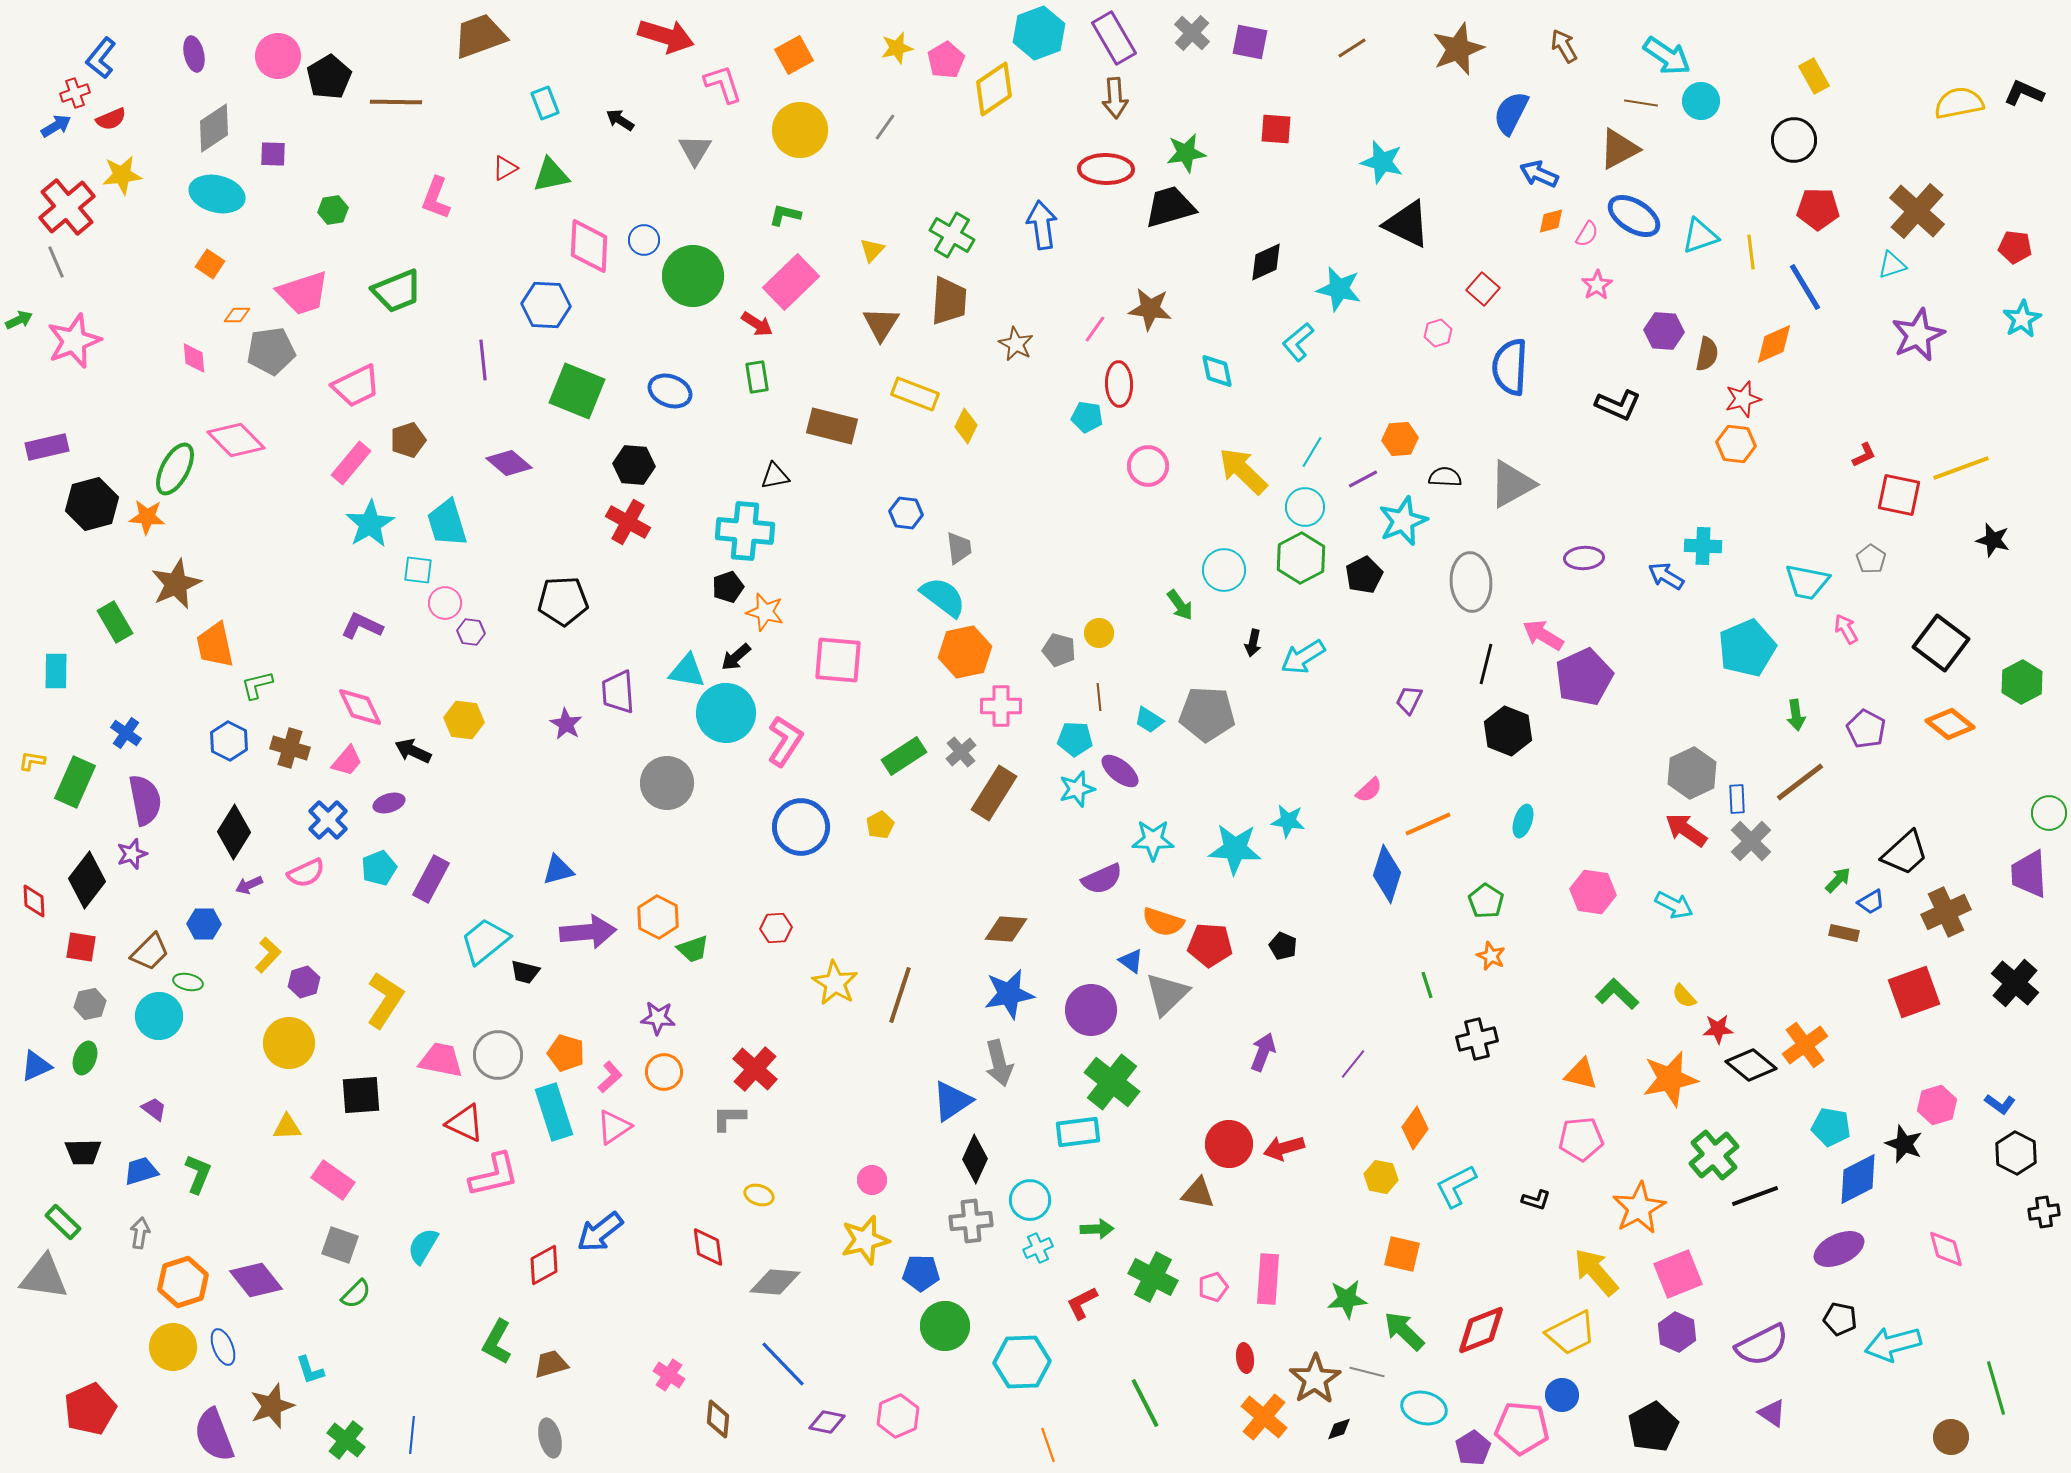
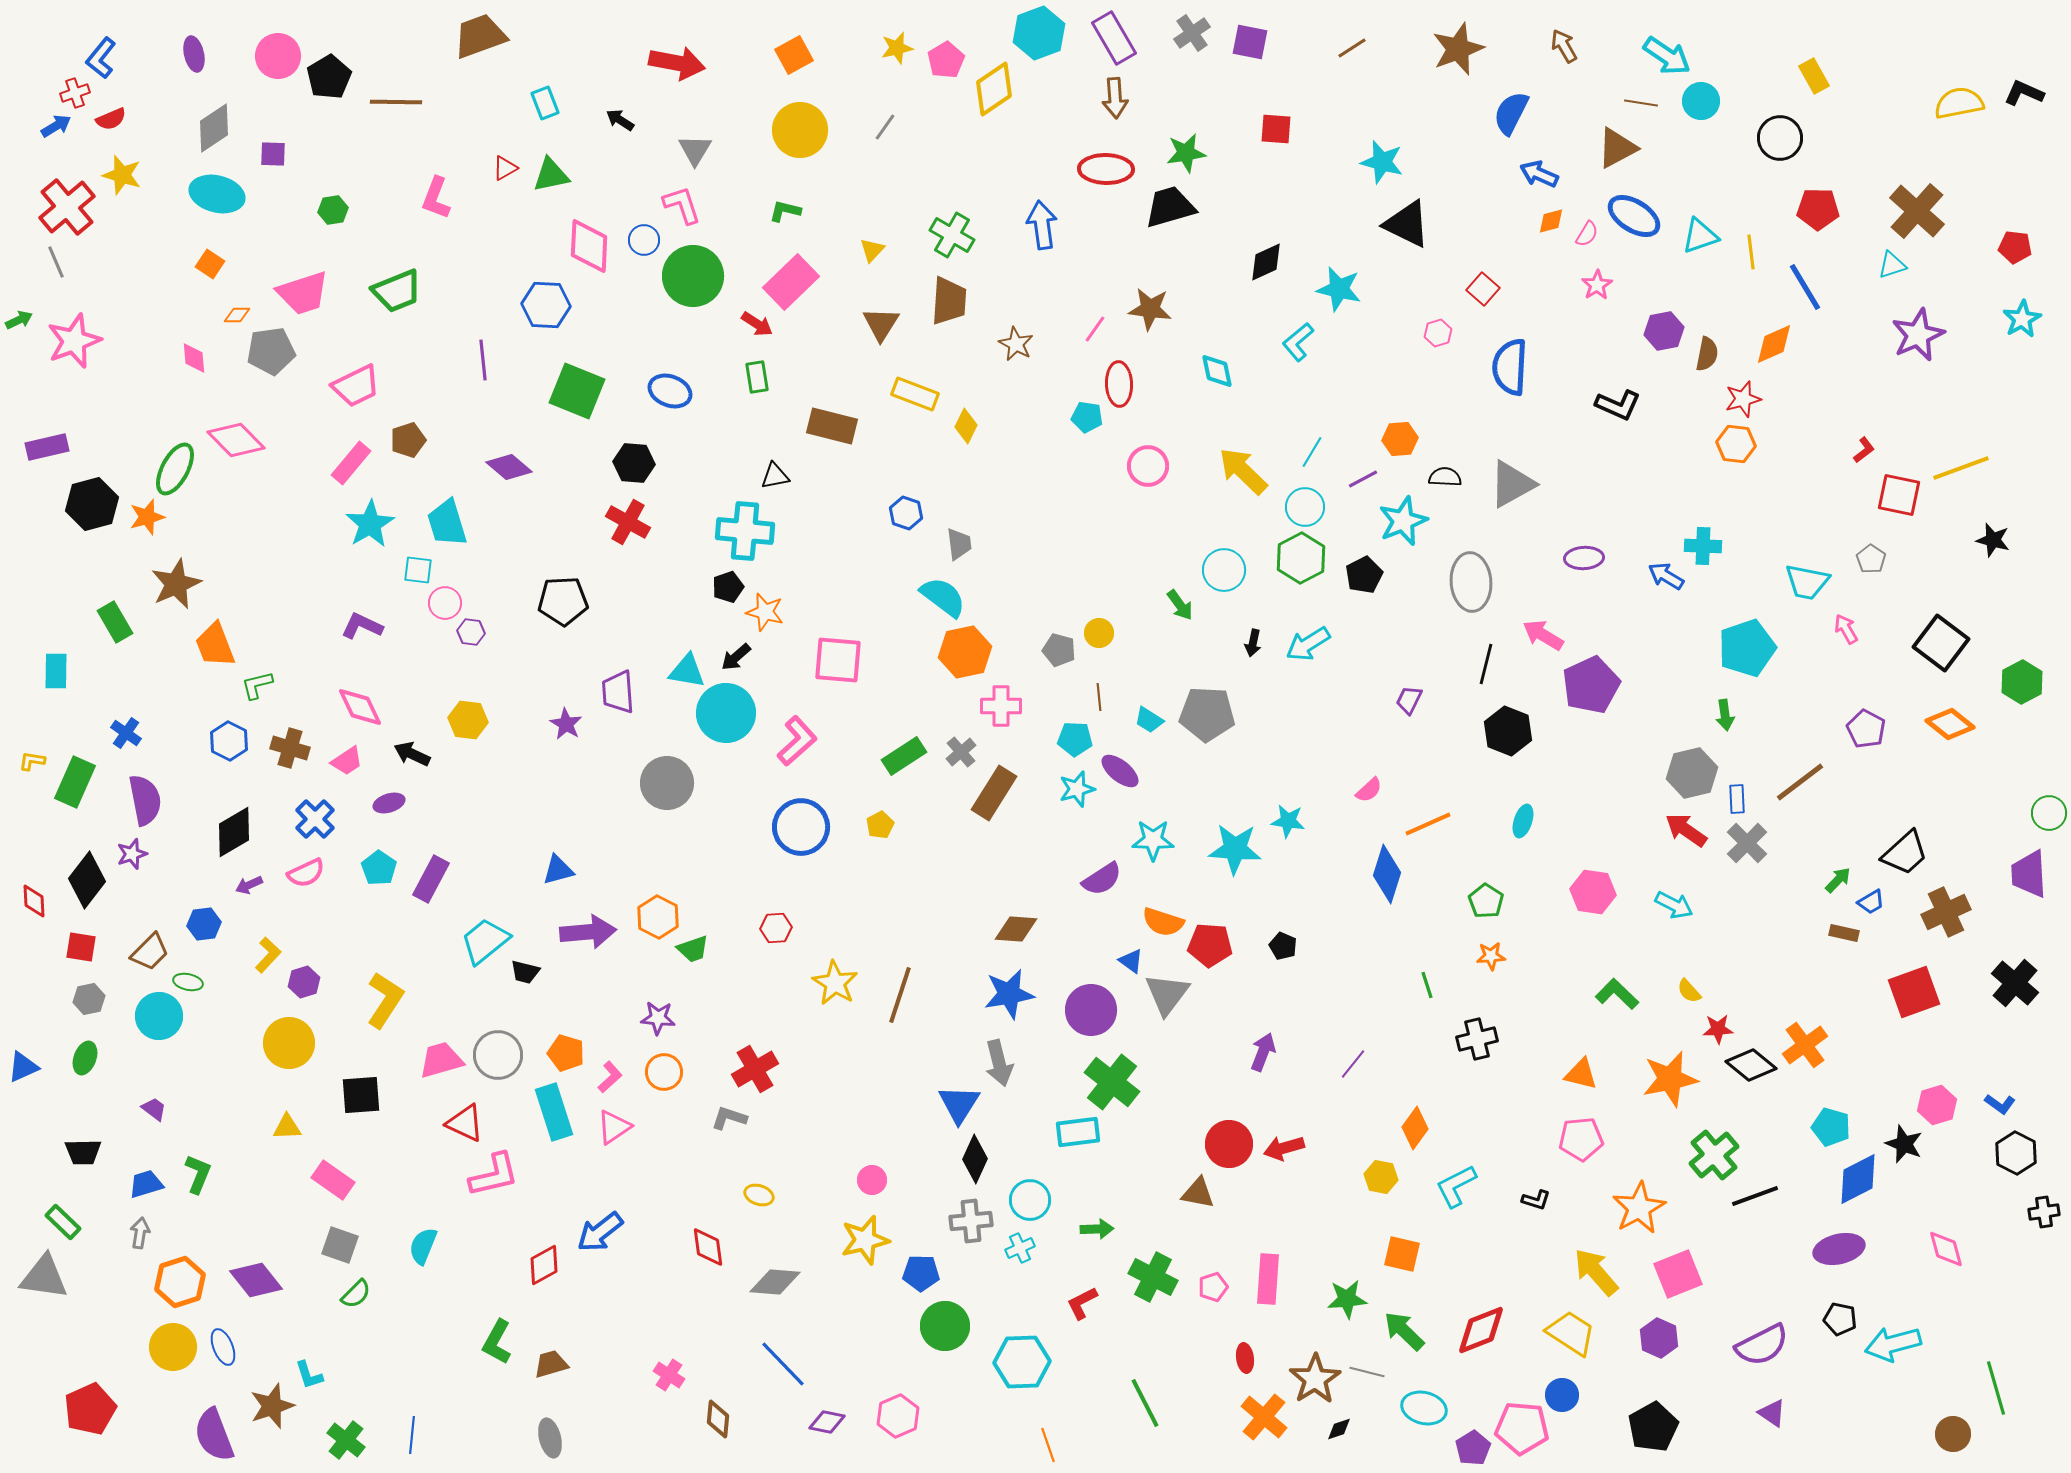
gray cross at (1192, 33): rotated 12 degrees clockwise
red arrow at (666, 36): moved 11 px right, 27 px down; rotated 6 degrees counterclockwise
pink L-shape at (723, 84): moved 41 px left, 121 px down
black circle at (1794, 140): moved 14 px left, 2 px up
brown triangle at (1619, 149): moved 2 px left, 1 px up
yellow star at (122, 175): rotated 24 degrees clockwise
green L-shape at (785, 215): moved 4 px up
purple hexagon at (1664, 331): rotated 15 degrees counterclockwise
red L-shape at (1864, 455): moved 5 px up; rotated 12 degrees counterclockwise
purple diamond at (509, 463): moved 4 px down
black hexagon at (634, 465): moved 2 px up
blue hexagon at (906, 513): rotated 12 degrees clockwise
orange star at (147, 517): rotated 21 degrees counterclockwise
gray trapezoid at (959, 548): moved 4 px up
orange trapezoid at (215, 645): rotated 9 degrees counterclockwise
cyan pentagon at (1747, 648): rotated 4 degrees clockwise
cyan arrow at (1303, 657): moved 5 px right, 13 px up
purple pentagon at (1584, 677): moved 7 px right, 8 px down
green arrow at (1796, 715): moved 71 px left
yellow hexagon at (464, 720): moved 4 px right
pink L-shape at (785, 741): moved 12 px right; rotated 15 degrees clockwise
black arrow at (413, 751): moved 1 px left, 3 px down
pink trapezoid at (347, 761): rotated 16 degrees clockwise
gray hexagon at (1692, 773): rotated 12 degrees clockwise
blue cross at (328, 820): moved 13 px left, 1 px up
black diamond at (234, 832): rotated 28 degrees clockwise
gray cross at (1751, 841): moved 4 px left, 2 px down
cyan pentagon at (379, 868): rotated 16 degrees counterclockwise
purple semicircle at (1102, 879): rotated 9 degrees counterclockwise
blue hexagon at (204, 924): rotated 8 degrees counterclockwise
brown diamond at (1006, 929): moved 10 px right
orange star at (1491, 956): rotated 28 degrees counterclockwise
gray triangle at (1167, 994): rotated 9 degrees counterclockwise
yellow semicircle at (1684, 996): moved 5 px right, 5 px up
gray hexagon at (90, 1004): moved 1 px left, 5 px up
pink trapezoid at (441, 1060): rotated 27 degrees counterclockwise
blue triangle at (36, 1066): moved 13 px left, 1 px down
red cross at (755, 1069): rotated 18 degrees clockwise
blue triangle at (952, 1101): moved 7 px right, 3 px down; rotated 24 degrees counterclockwise
gray L-shape at (729, 1118): rotated 18 degrees clockwise
cyan pentagon at (1831, 1127): rotated 6 degrees clockwise
blue trapezoid at (141, 1171): moved 5 px right, 13 px down
cyan semicircle at (423, 1246): rotated 9 degrees counterclockwise
cyan cross at (1038, 1248): moved 18 px left
purple ellipse at (1839, 1249): rotated 12 degrees clockwise
orange hexagon at (183, 1282): moved 3 px left
purple hexagon at (1677, 1332): moved 18 px left, 6 px down
yellow trapezoid at (1571, 1333): rotated 120 degrees counterclockwise
cyan L-shape at (310, 1370): moved 1 px left, 5 px down
brown circle at (1951, 1437): moved 2 px right, 3 px up
